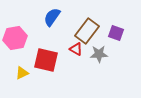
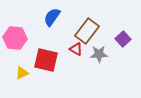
purple square: moved 7 px right, 6 px down; rotated 28 degrees clockwise
pink hexagon: rotated 15 degrees clockwise
